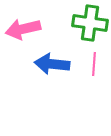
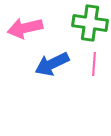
pink arrow: moved 2 px right, 1 px up
blue arrow: rotated 32 degrees counterclockwise
